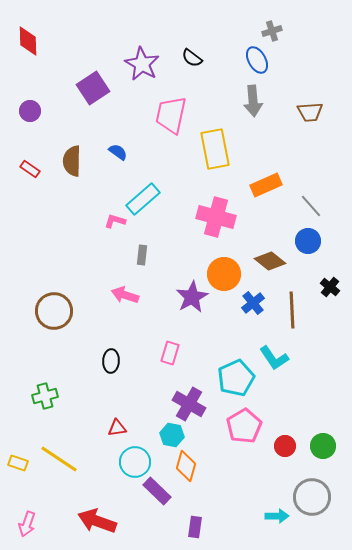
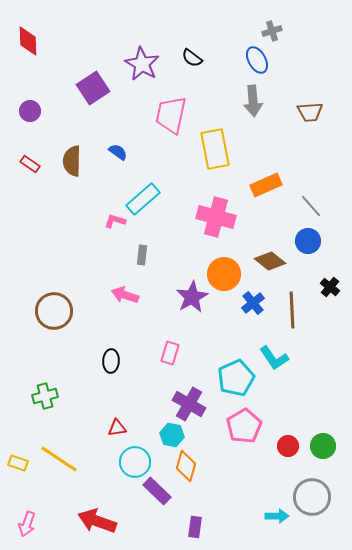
red rectangle at (30, 169): moved 5 px up
red circle at (285, 446): moved 3 px right
